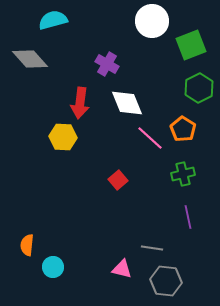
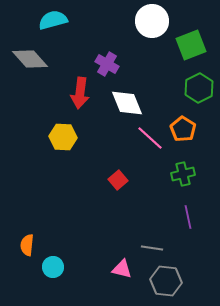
red arrow: moved 10 px up
